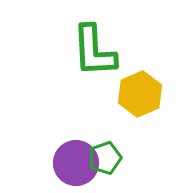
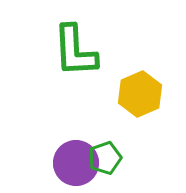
green L-shape: moved 19 px left
